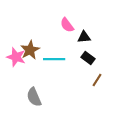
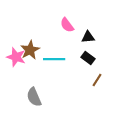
black triangle: moved 4 px right
